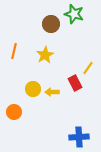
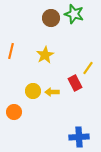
brown circle: moved 6 px up
orange line: moved 3 px left
yellow circle: moved 2 px down
